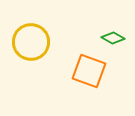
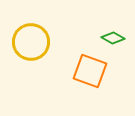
orange square: moved 1 px right
